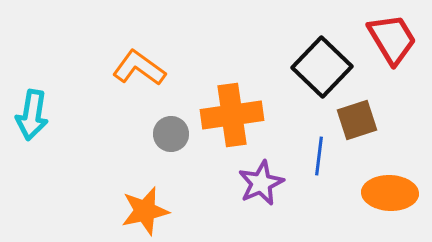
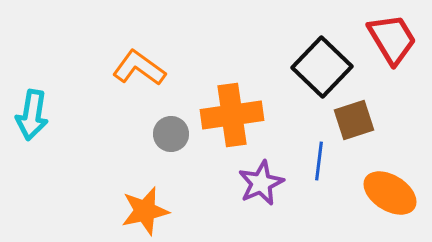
brown square: moved 3 px left
blue line: moved 5 px down
orange ellipse: rotated 30 degrees clockwise
